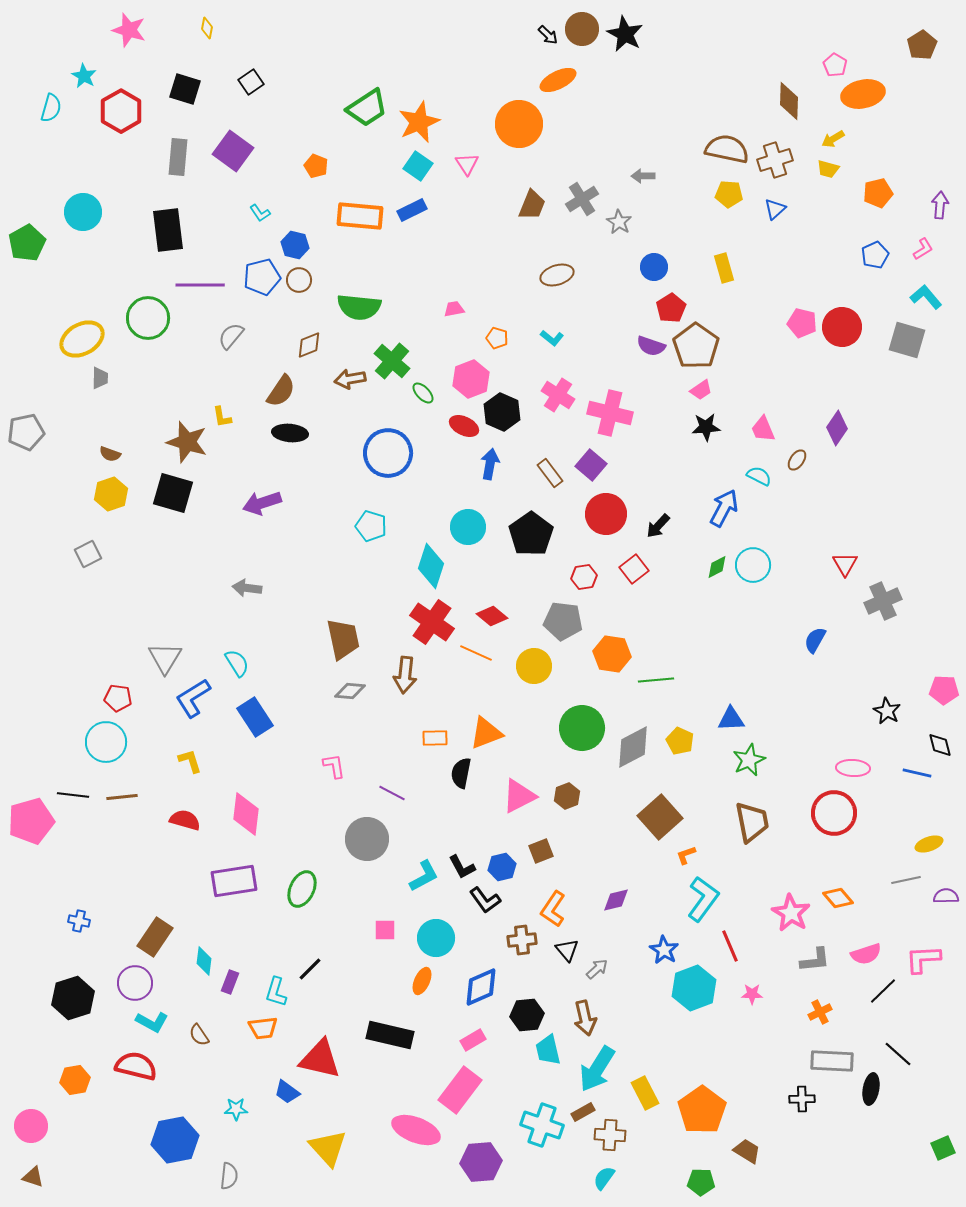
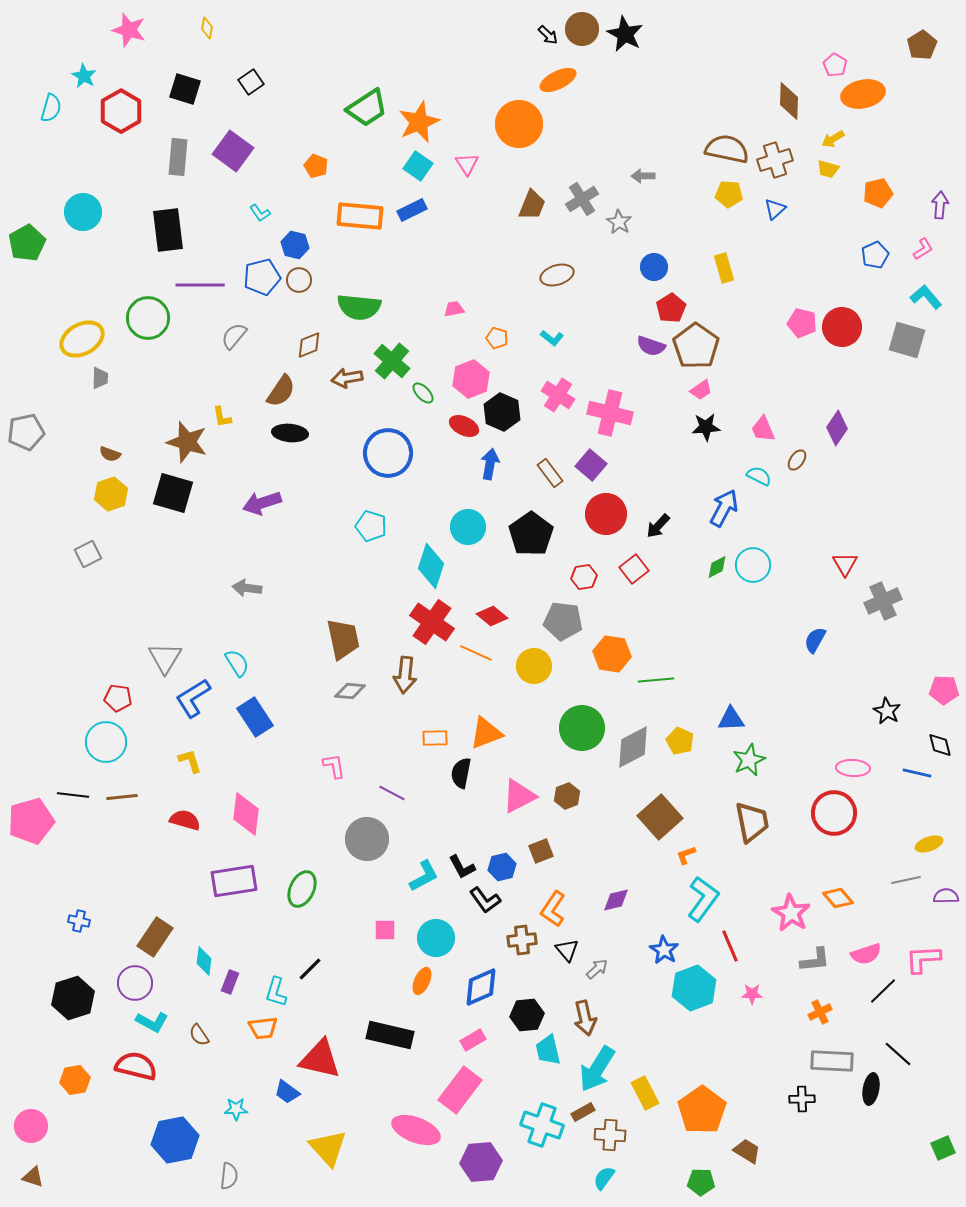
gray semicircle at (231, 336): moved 3 px right
brown arrow at (350, 379): moved 3 px left, 1 px up
